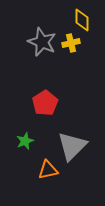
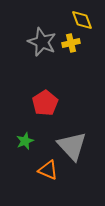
yellow diamond: rotated 20 degrees counterclockwise
gray triangle: rotated 28 degrees counterclockwise
orange triangle: rotated 35 degrees clockwise
